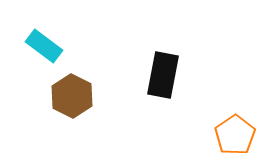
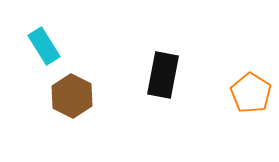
cyan rectangle: rotated 21 degrees clockwise
orange pentagon: moved 16 px right, 42 px up; rotated 6 degrees counterclockwise
